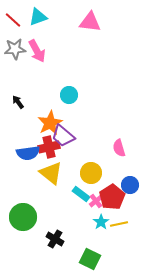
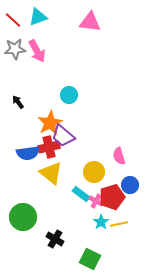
pink semicircle: moved 8 px down
yellow circle: moved 3 px right, 1 px up
red pentagon: rotated 15 degrees clockwise
pink cross: rotated 24 degrees counterclockwise
